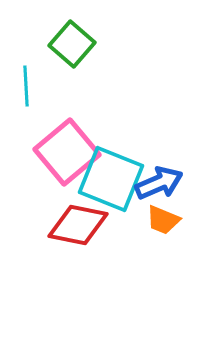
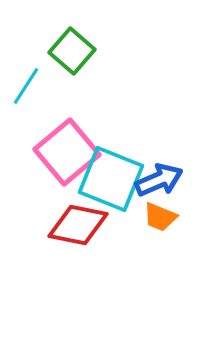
green square: moved 7 px down
cyan line: rotated 36 degrees clockwise
blue arrow: moved 3 px up
orange trapezoid: moved 3 px left, 3 px up
